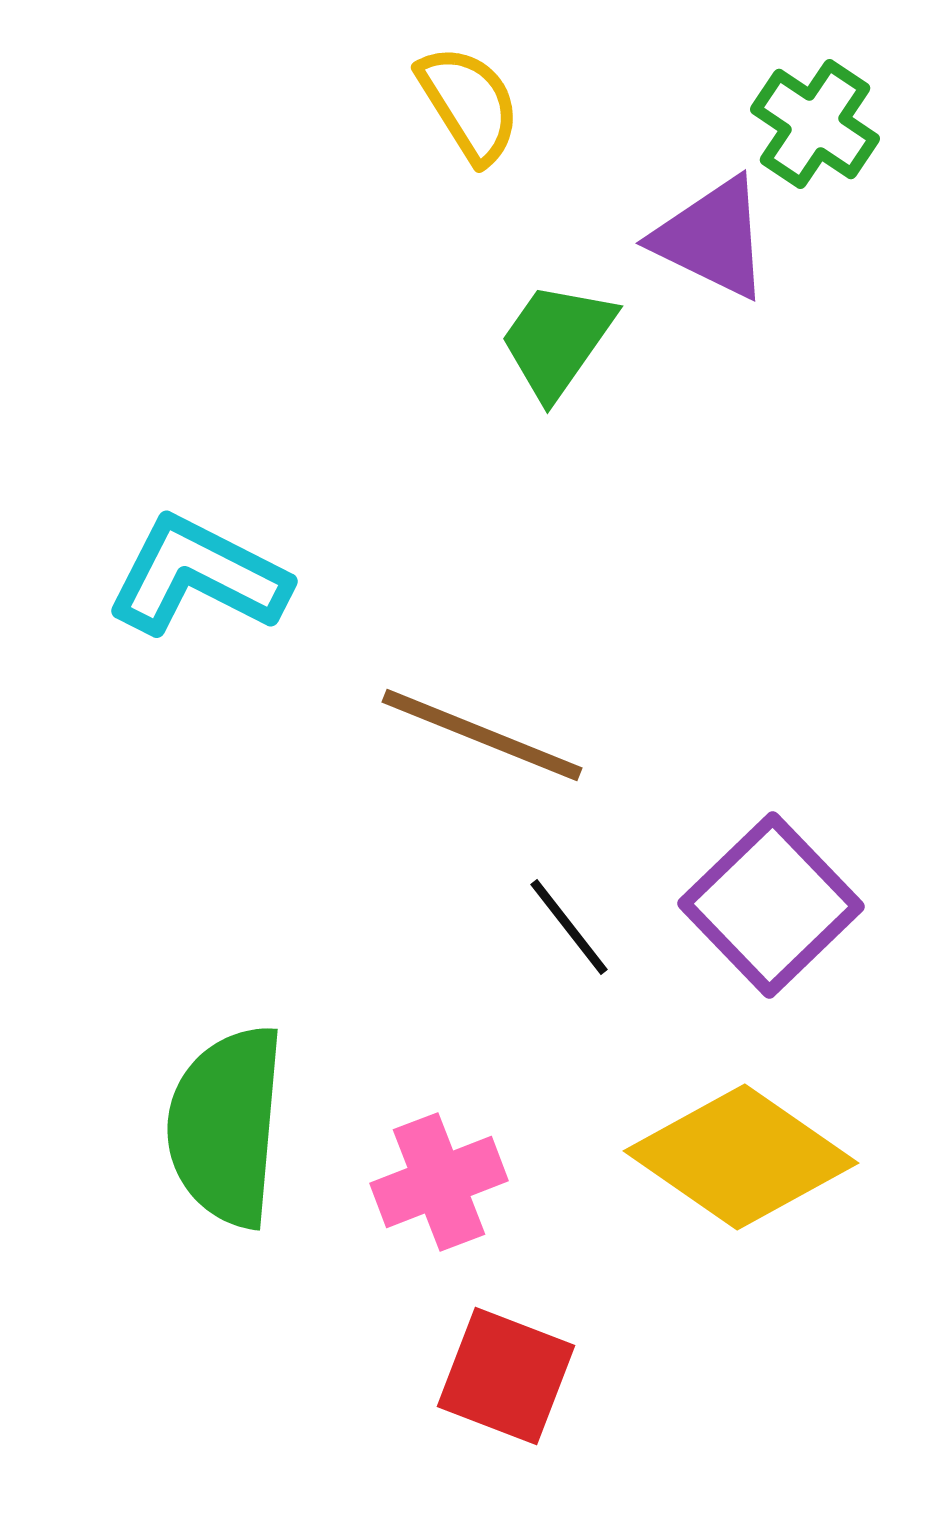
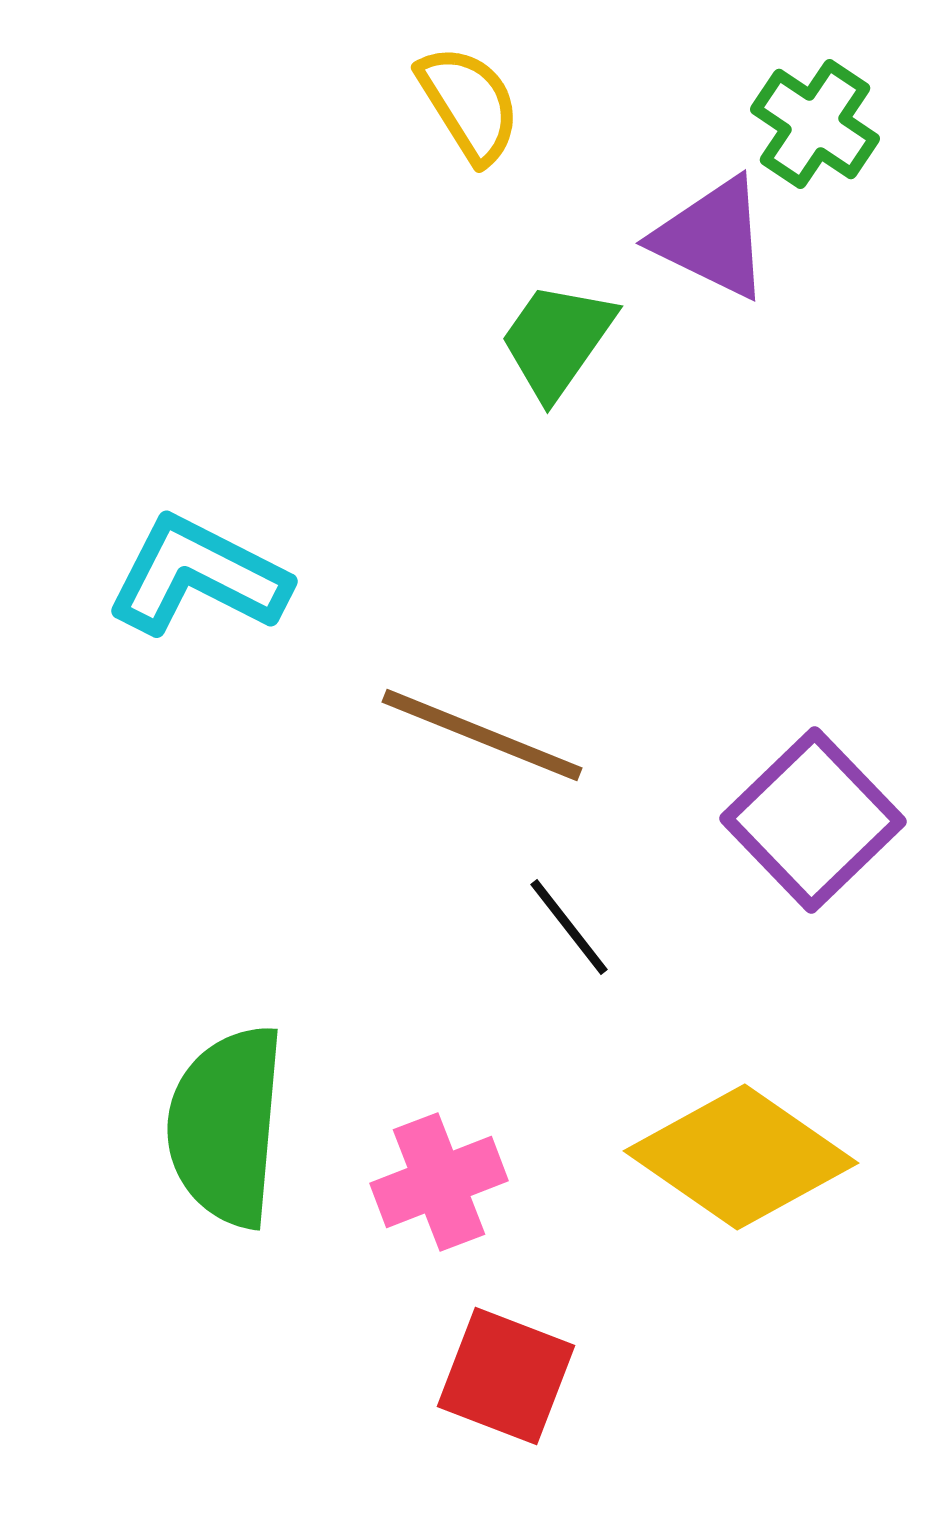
purple square: moved 42 px right, 85 px up
